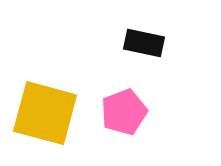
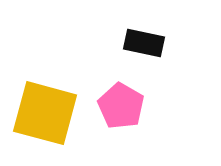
pink pentagon: moved 3 px left, 6 px up; rotated 21 degrees counterclockwise
